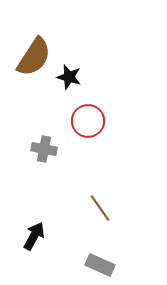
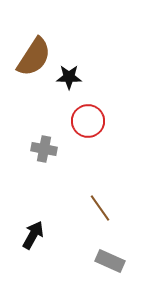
black star: rotated 15 degrees counterclockwise
black arrow: moved 1 px left, 1 px up
gray rectangle: moved 10 px right, 4 px up
